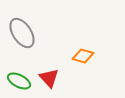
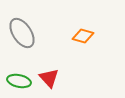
orange diamond: moved 20 px up
green ellipse: rotated 15 degrees counterclockwise
